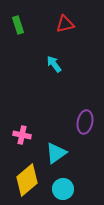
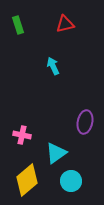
cyan arrow: moved 1 px left, 2 px down; rotated 12 degrees clockwise
cyan circle: moved 8 px right, 8 px up
